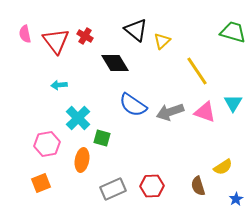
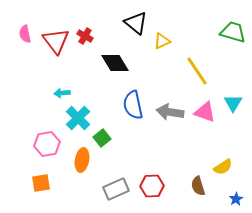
black triangle: moved 7 px up
yellow triangle: rotated 18 degrees clockwise
cyan arrow: moved 3 px right, 8 px down
blue semicircle: rotated 44 degrees clockwise
gray arrow: rotated 28 degrees clockwise
green square: rotated 36 degrees clockwise
orange square: rotated 12 degrees clockwise
gray rectangle: moved 3 px right
